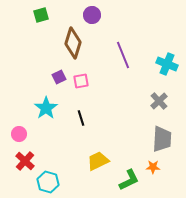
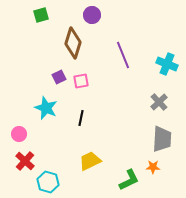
gray cross: moved 1 px down
cyan star: rotated 15 degrees counterclockwise
black line: rotated 28 degrees clockwise
yellow trapezoid: moved 8 px left
